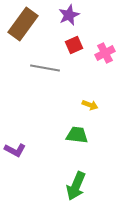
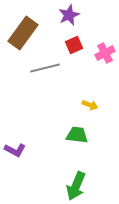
brown rectangle: moved 9 px down
gray line: rotated 24 degrees counterclockwise
